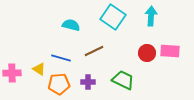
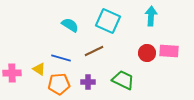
cyan square: moved 5 px left, 4 px down; rotated 10 degrees counterclockwise
cyan semicircle: moved 1 px left; rotated 18 degrees clockwise
pink rectangle: moved 1 px left
